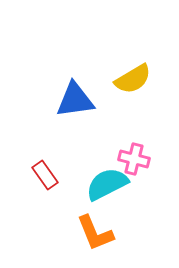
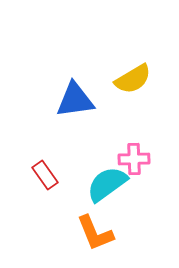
pink cross: rotated 16 degrees counterclockwise
cyan semicircle: rotated 9 degrees counterclockwise
